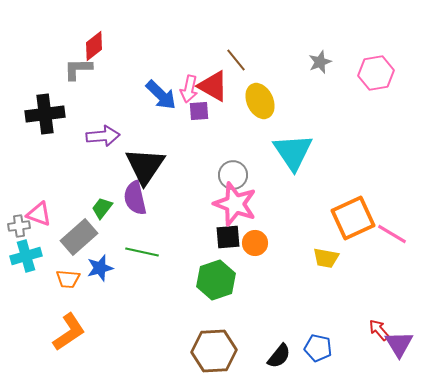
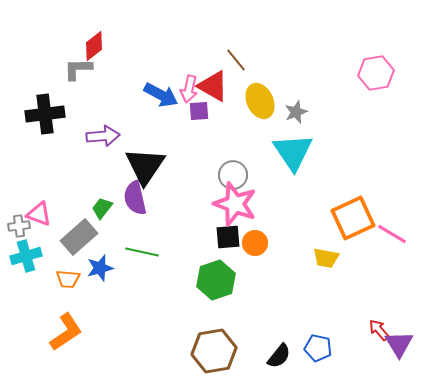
gray star: moved 24 px left, 50 px down
blue arrow: rotated 16 degrees counterclockwise
orange L-shape: moved 3 px left
brown hexagon: rotated 6 degrees counterclockwise
